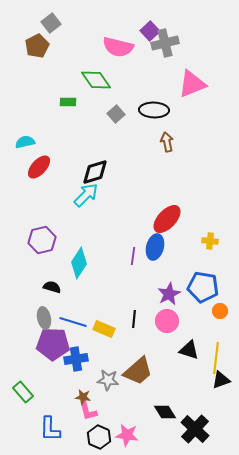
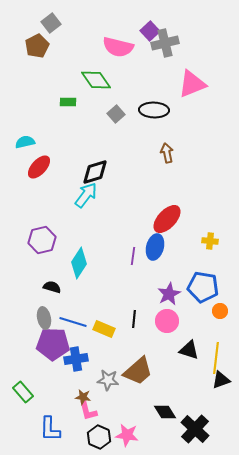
brown arrow at (167, 142): moved 11 px down
cyan arrow at (86, 195): rotated 8 degrees counterclockwise
